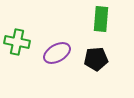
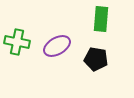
purple ellipse: moved 7 px up
black pentagon: rotated 15 degrees clockwise
